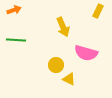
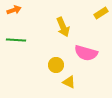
yellow rectangle: moved 3 px right, 2 px down; rotated 32 degrees clockwise
yellow triangle: moved 3 px down
